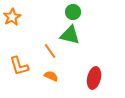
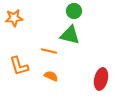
green circle: moved 1 px right, 1 px up
orange star: moved 2 px right, 1 px down; rotated 24 degrees clockwise
orange line: moved 1 px left; rotated 42 degrees counterclockwise
red ellipse: moved 7 px right, 1 px down
